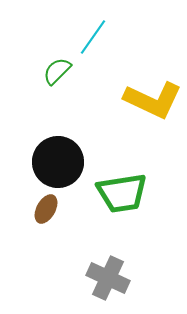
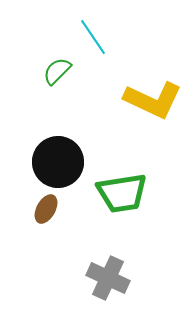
cyan line: rotated 69 degrees counterclockwise
